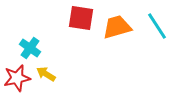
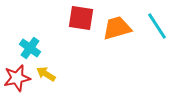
orange trapezoid: moved 1 px down
